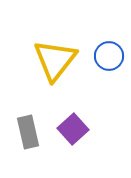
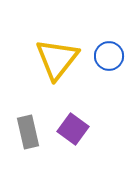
yellow triangle: moved 2 px right, 1 px up
purple square: rotated 12 degrees counterclockwise
